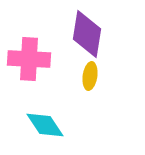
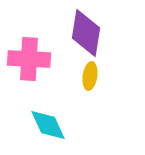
purple diamond: moved 1 px left, 1 px up
cyan diamond: moved 3 px right; rotated 9 degrees clockwise
